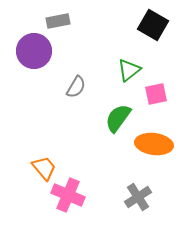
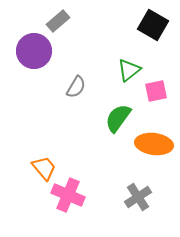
gray rectangle: rotated 30 degrees counterclockwise
pink square: moved 3 px up
